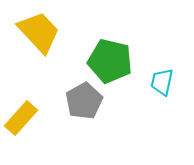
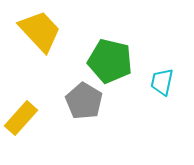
yellow trapezoid: moved 1 px right, 1 px up
gray pentagon: rotated 12 degrees counterclockwise
